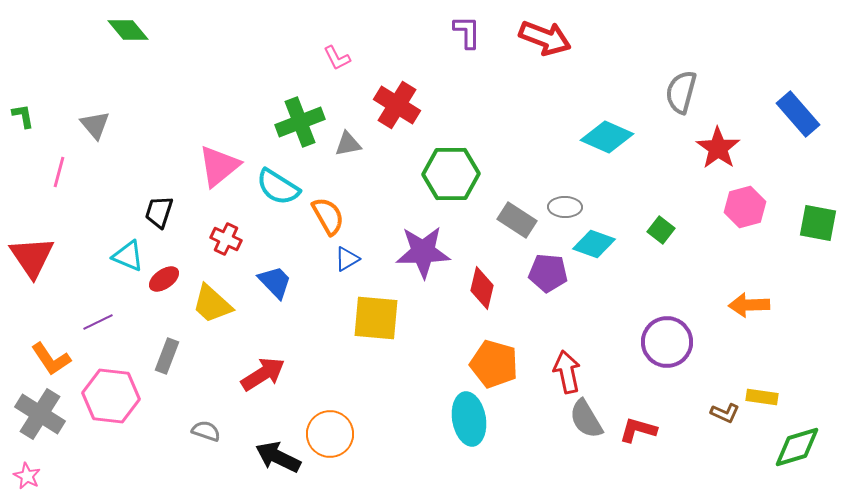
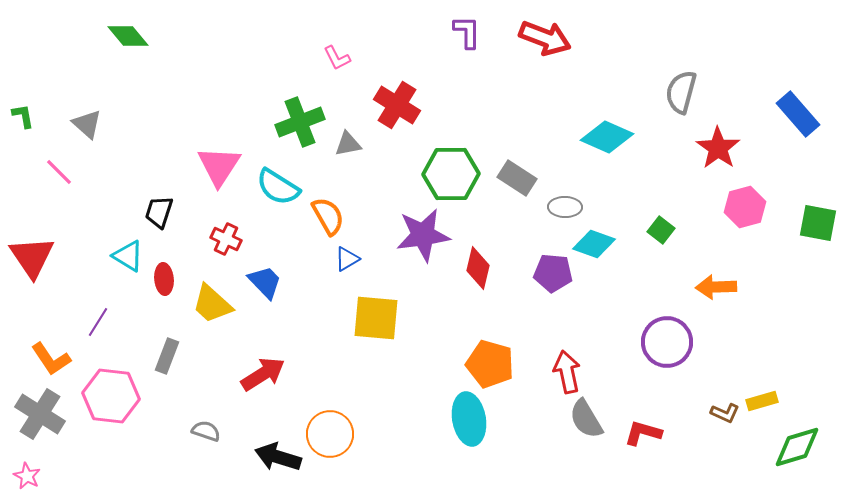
green diamond at (128, 30): moved 6 px down
gray triangle at (95, 125): moved 8 px left, 1 px up; rotated 8 degrees counterclockwise
pink triangle at (219, 166): rotated 18 degrees counterclockwise
pink line at (59, 172): rotated 60 degrees counterclockwise
gray rectangle at (517, 220): moved 42 px up
purple star at (423, 252): moved 17 px up; rotated 6 degrees counterclockwise
cyan triangle at (128, 256): rotated 8 degrees clockwise
purple pentagon at (548, 273): moved 5 px right
red ellipse at (164, 279): rotated 60 degrees counterclockwise
blue trapezoid at (275, 282): moved 10 px left
red diamond at (482, 288): moved 4 px left, 20 px up
orange arrow at (749, 305): moved 33 px left, 18 px up
purple line at (98, 322): rotated 32 degrees counterclockwise
orange pentagon at (494, 364): moved 4 px left
yellow rectangle at (762, 397): moved 4 px down; rotated 24 degrees counterclockwise
red L-shape at (638, 430): moved 5 px right, 3 px down
black arrow at (278, 457): rotated 9 degrees counterclockwise
